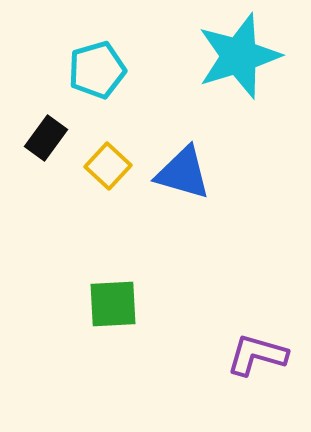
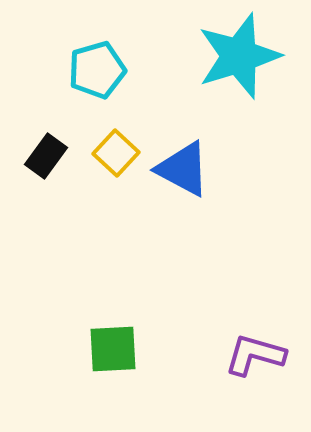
black rectangle: moved 18 px down
yellow square: moved 8 px right, 13 px up
blue triangle: moved 4 px up; rotated 12 degrees clockwise
green square: moved 45 px down
purple L-shape: moved 2 px left
